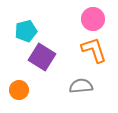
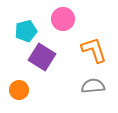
pink circle: moved 30 px left
gray semicircle: moved 12 px right
